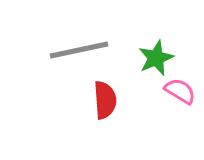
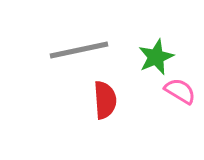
green star: moved 1 px up
